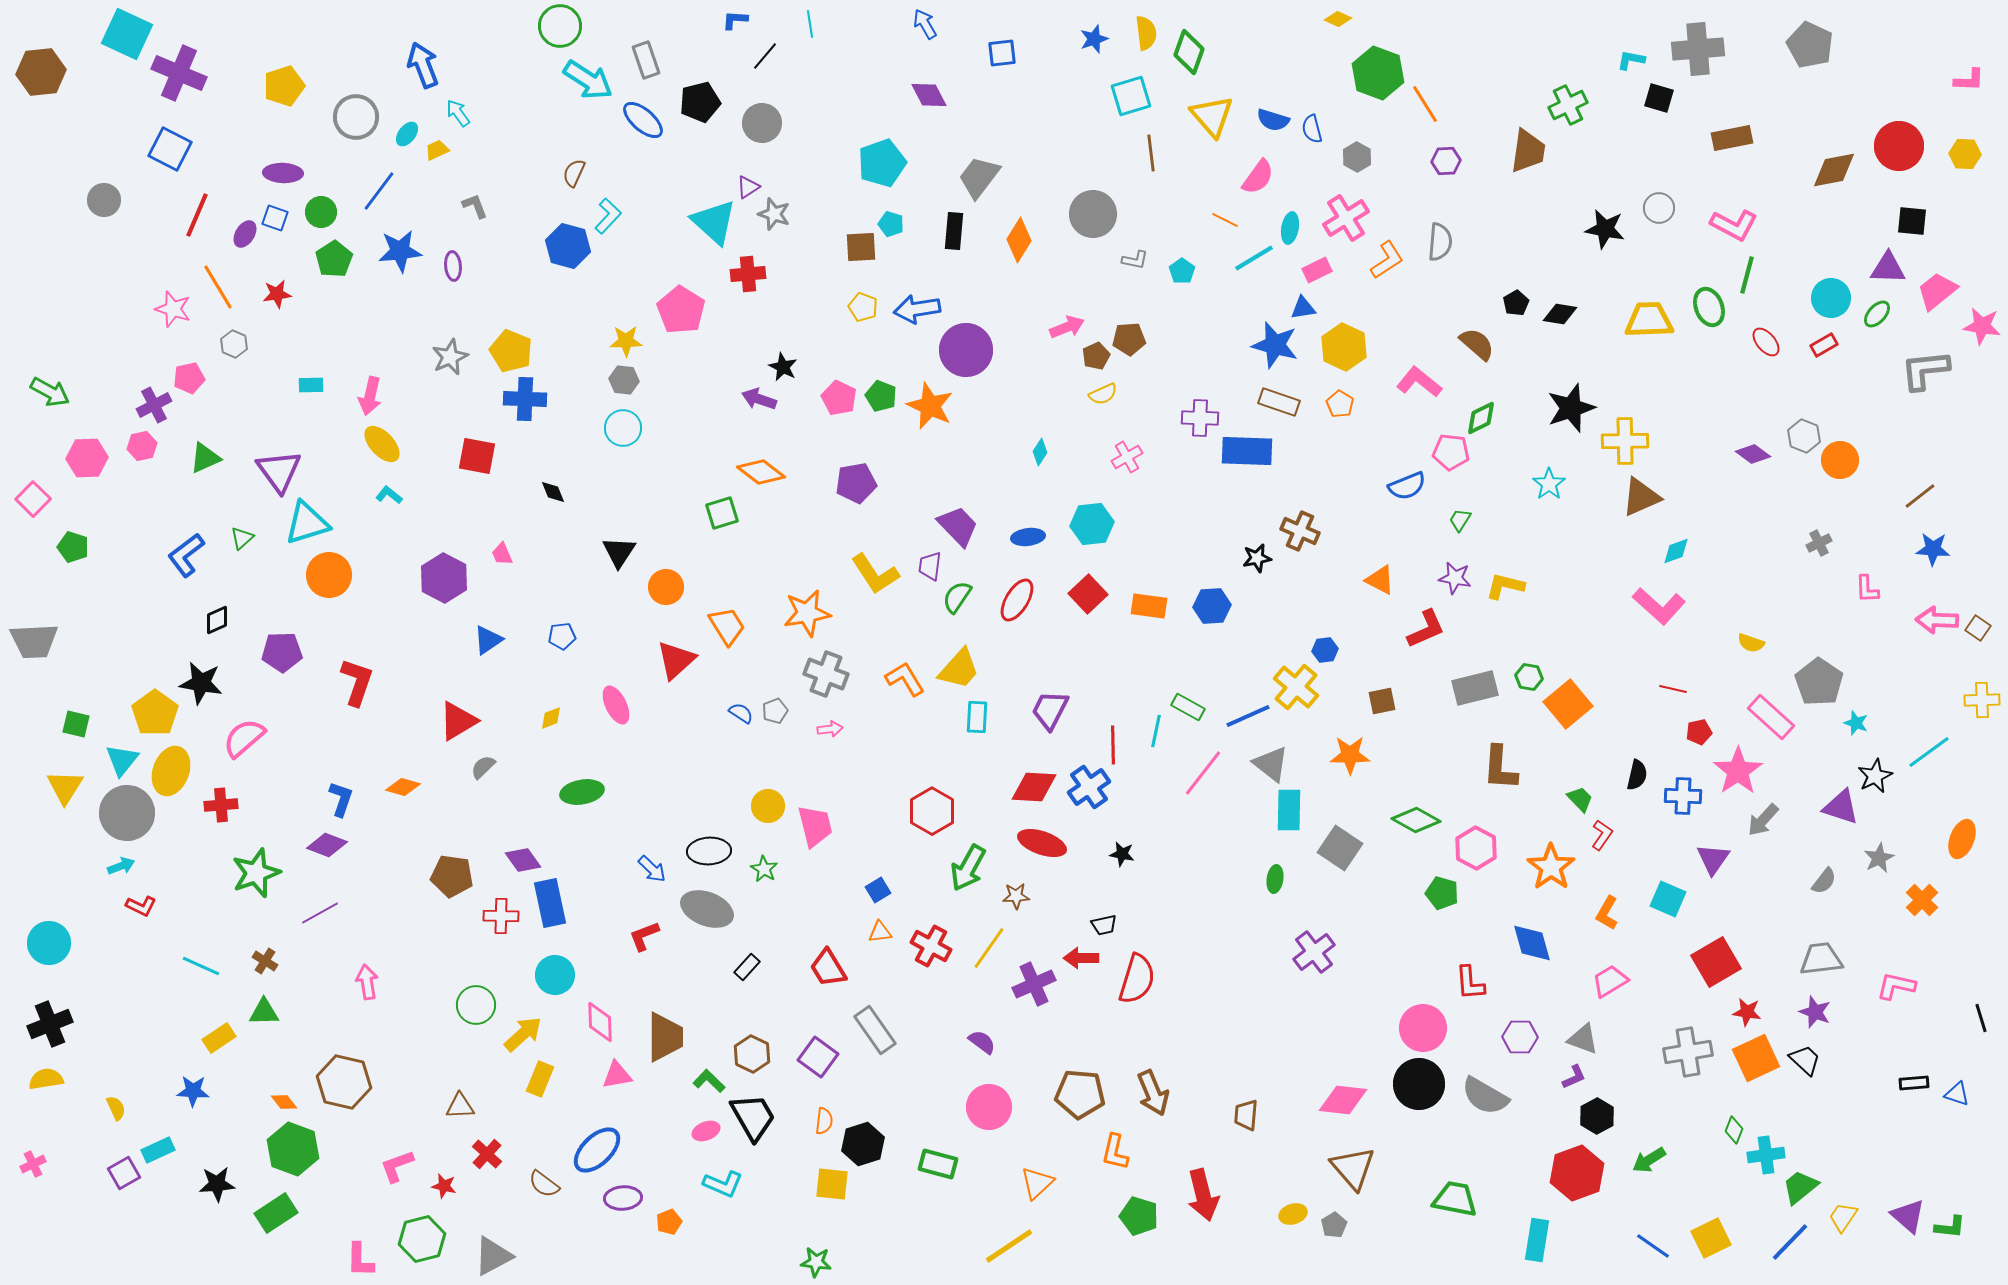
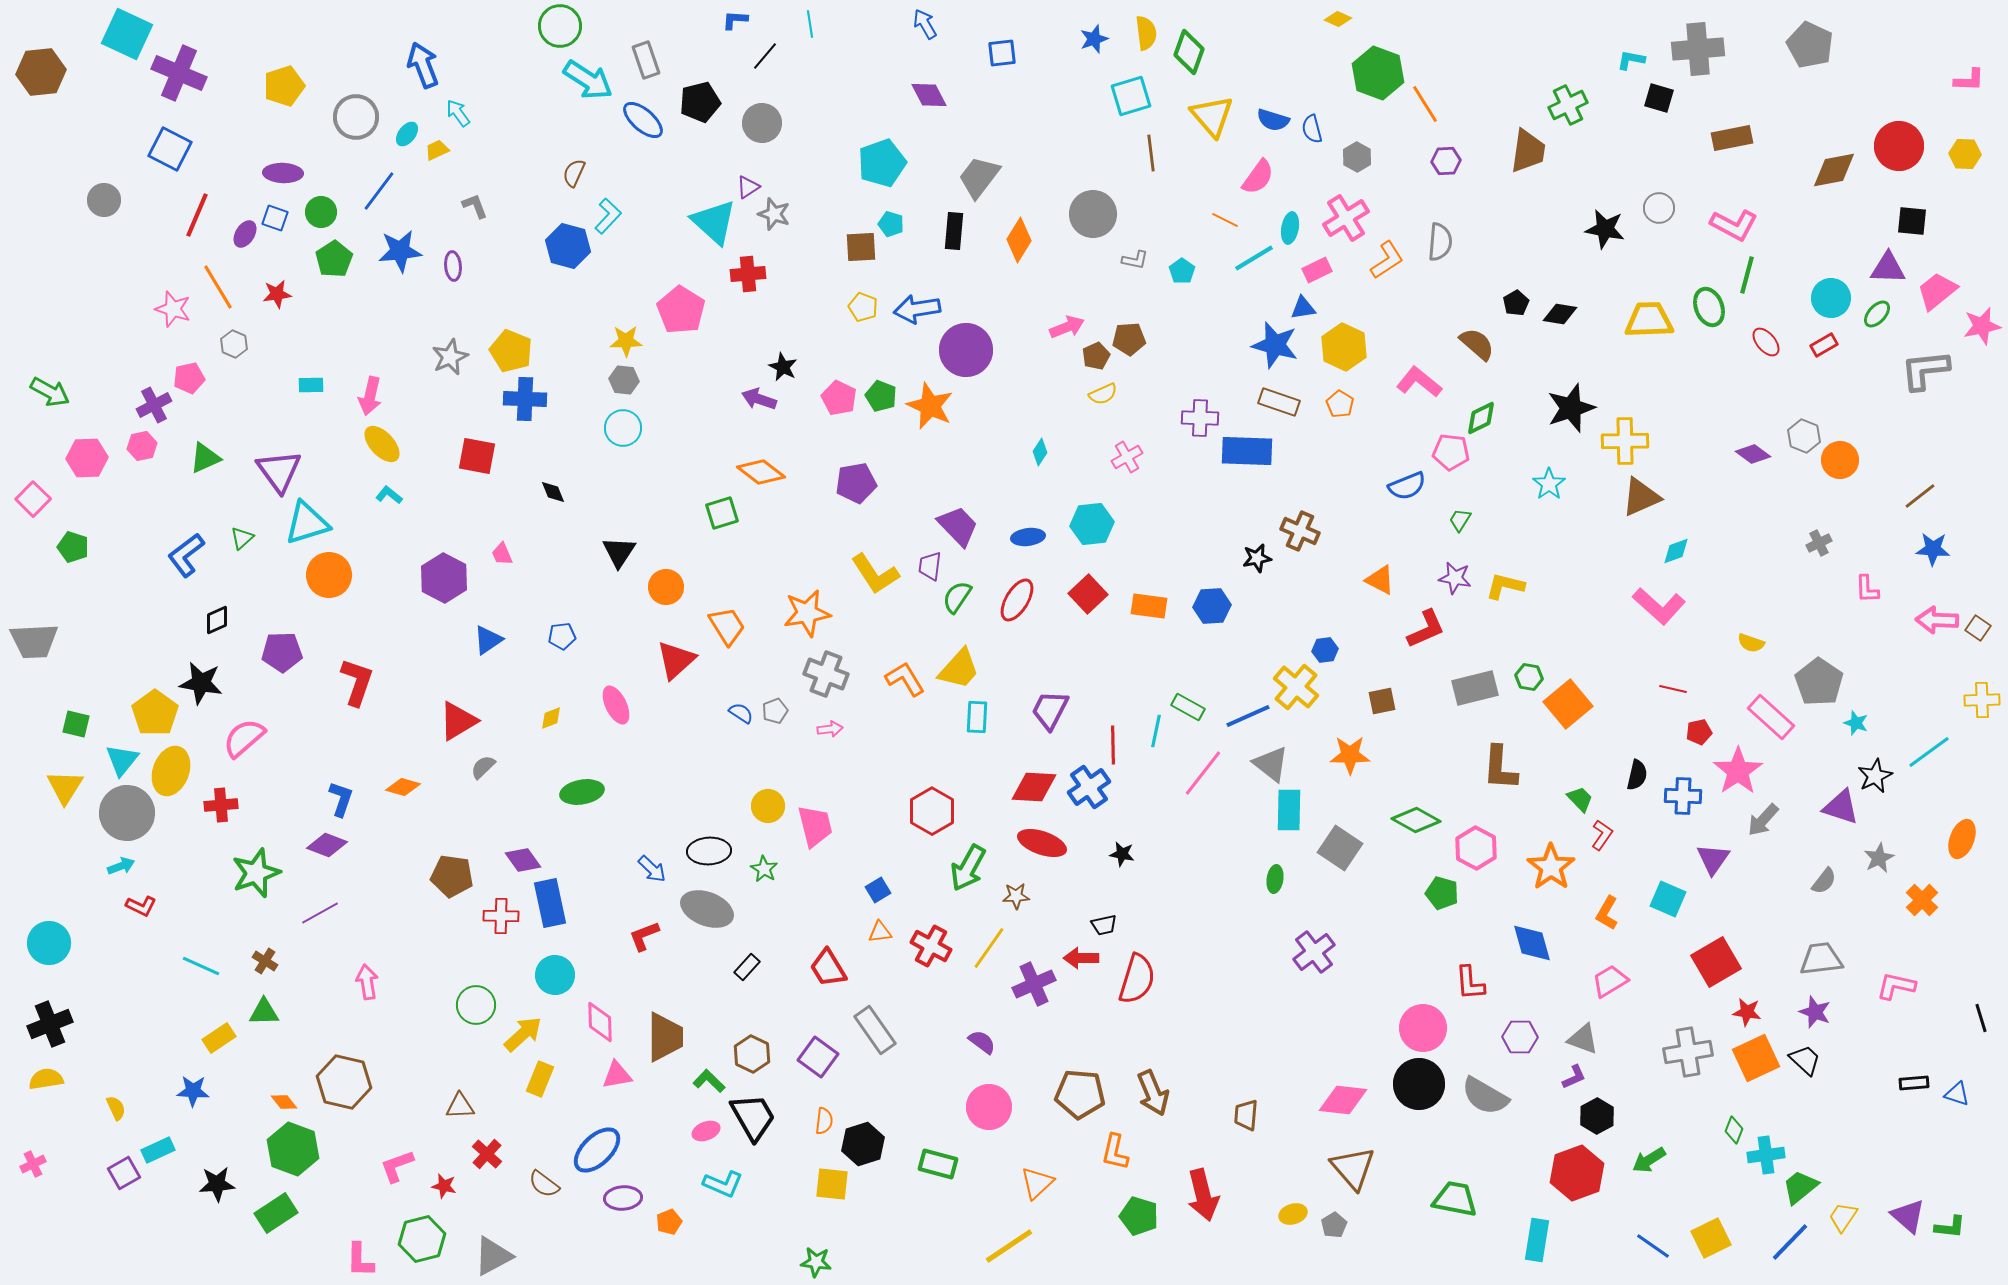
pink star at (1982, 326): rotated 21 degrees counterclockwise
